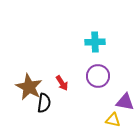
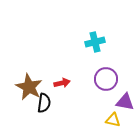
cyan cross: rotated 12 degrees counterclockwise
purple circle: moved 8 px right, 3 px down
red arrow: rotated 70 degrees counterclockwise
